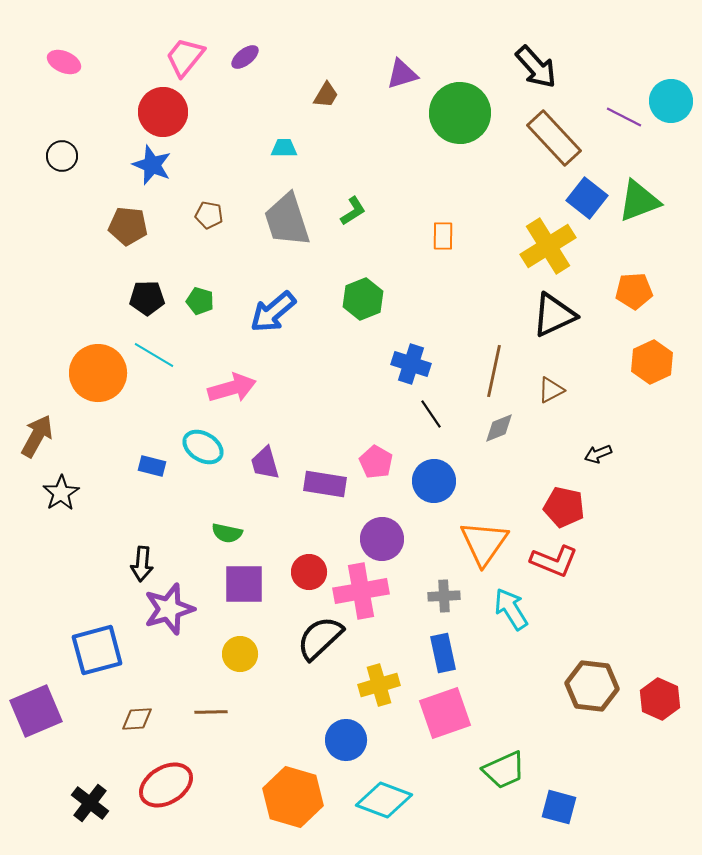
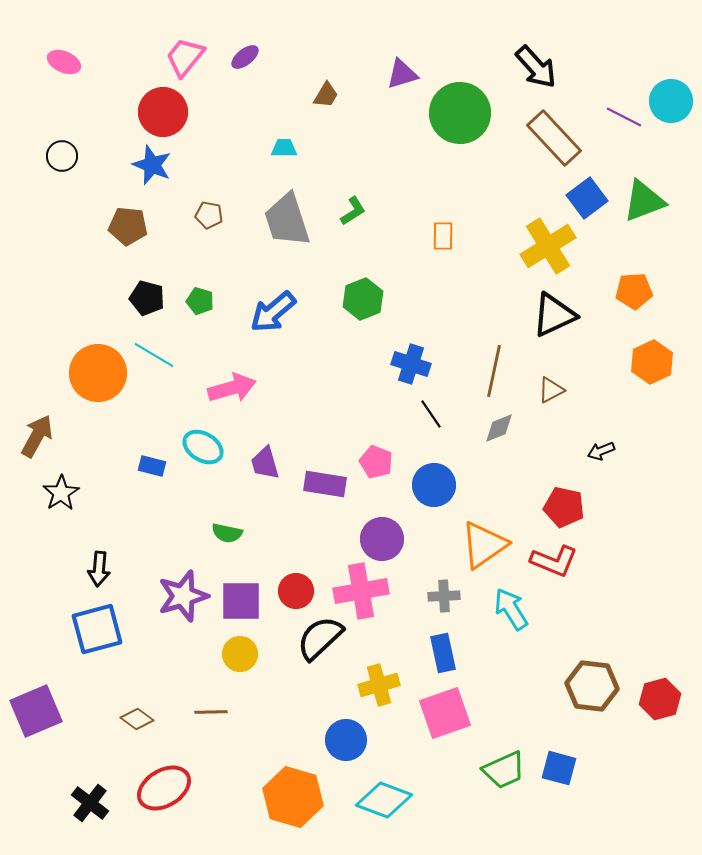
blue square at (587, 198): rotated 15 degrees clockwise
green triangle at (639, 201): moved 5 px right
black pentagon at (147, 298): rotated 16 degrees clockwise
black arrow at (598, 454): moved 3 px right, 3 px up
pink pentagon at (376, 462): rotated 8 degrees counterclockwise
blue circle at (434, 481): moved 4 px down
orange triangle at (484, 543): moved 2 px down; rotated 20 degrees clockwise
black arrow at (142, 564): moved 43 px left, 5 px down
red circle at (309, 572): moved 13 px left, 19 px down
purple square at (244, 584): moved 3 px left, 17 px down
purple star at (169, 609): moved 14 px right, 13 px up
blue square at (97, 650): moved 21 px up
red hexagon at (660, 699): rotated 21 degrees clockwise
brown diamond at (137, 719): rotated 40 degrees clockwise
red ellipse at (166, 785): moved 2 px left, 3 px down
blue square at (559, 807): moved 39 px up
